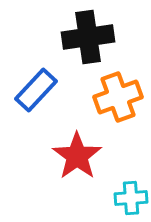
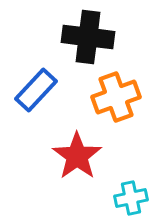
black cross: rotated 15 degrees clockwise
orange cross: moved 2 px left
cyan cross: rotated 8 degrees counterclockwise
